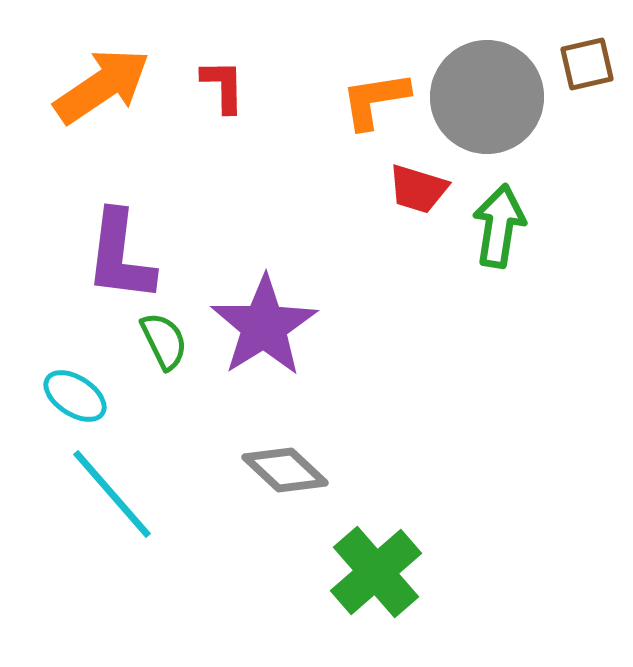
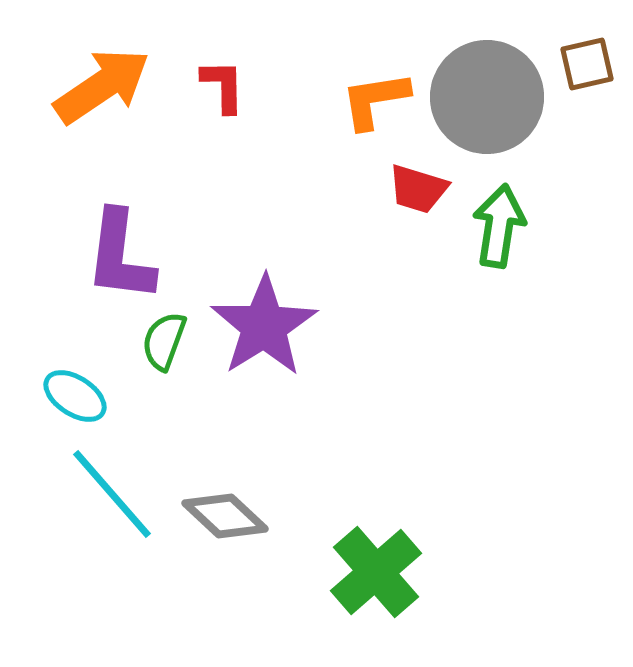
green semicircle: rotated 134 degrees counterclockwise
gray diamond: moved 60 px left, 46 px down
